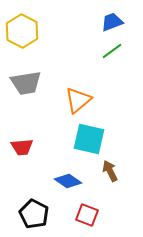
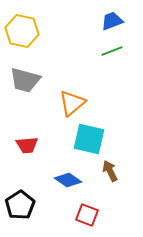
blue trapezoid: moved 1 px up
yellow hexagon: rotated 16 degrees counterclockwise
green line: rotated 15 degrees clockwise
gray trapezoid: moved 1 px left, 3 px up; rotated 24 degrees clockwise
orange triangle: moved 6 px left, 3 px down
red trapezoid: moved 5 px right, 2 px up
blue diamond: moved 1 px up
black pentagon: moved 14 px left, 9 px up; rotated 12 degrees clockwise
